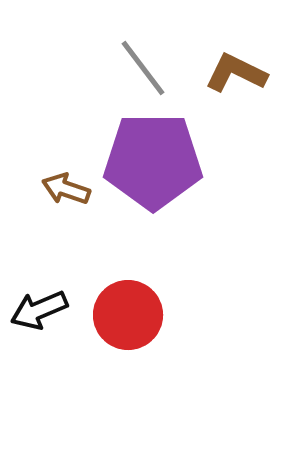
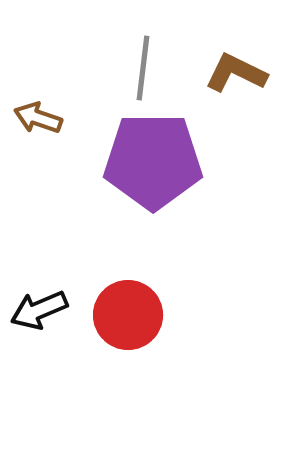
gray line: rotated 44 degrees clockwise
brown arrow: moved 28 px left, 71 px up
